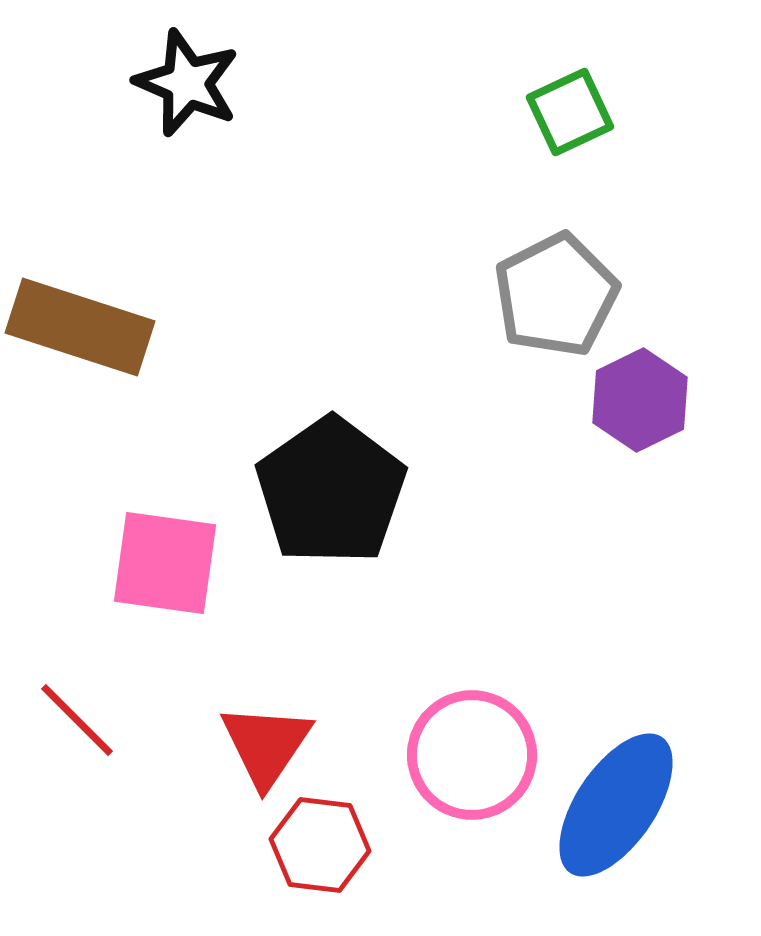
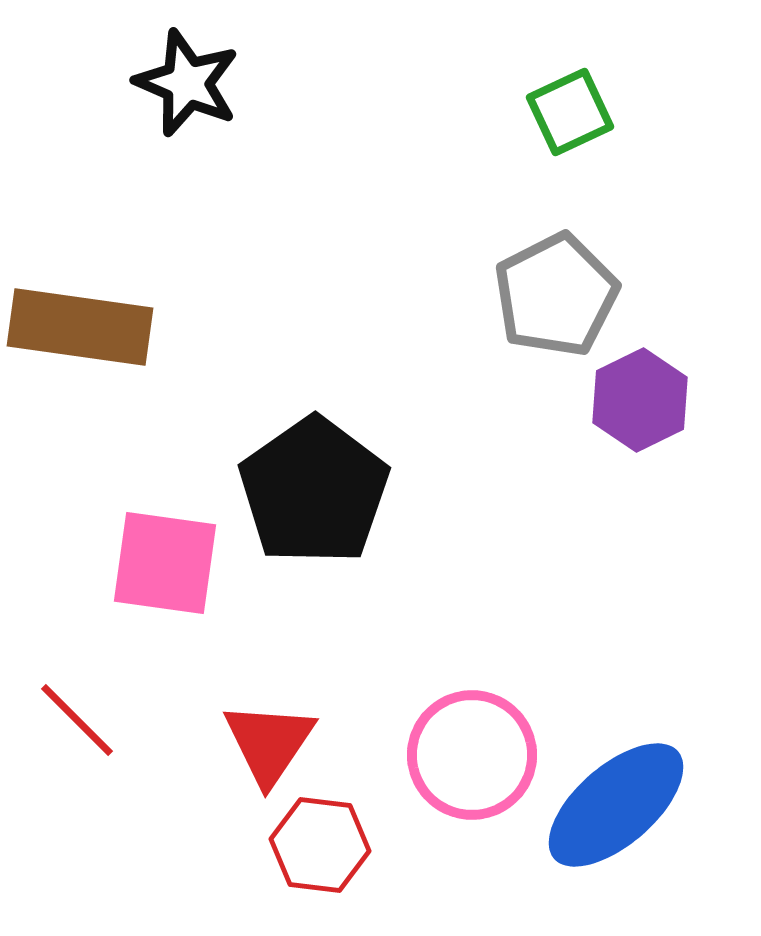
brown rectangle: rotated 10 degrees counterclockwise
black pentagon: moved 17 px left
red triangle: moved 3 px right, 2 px up
blue ellipse: rotated 15 degrees clockwise
